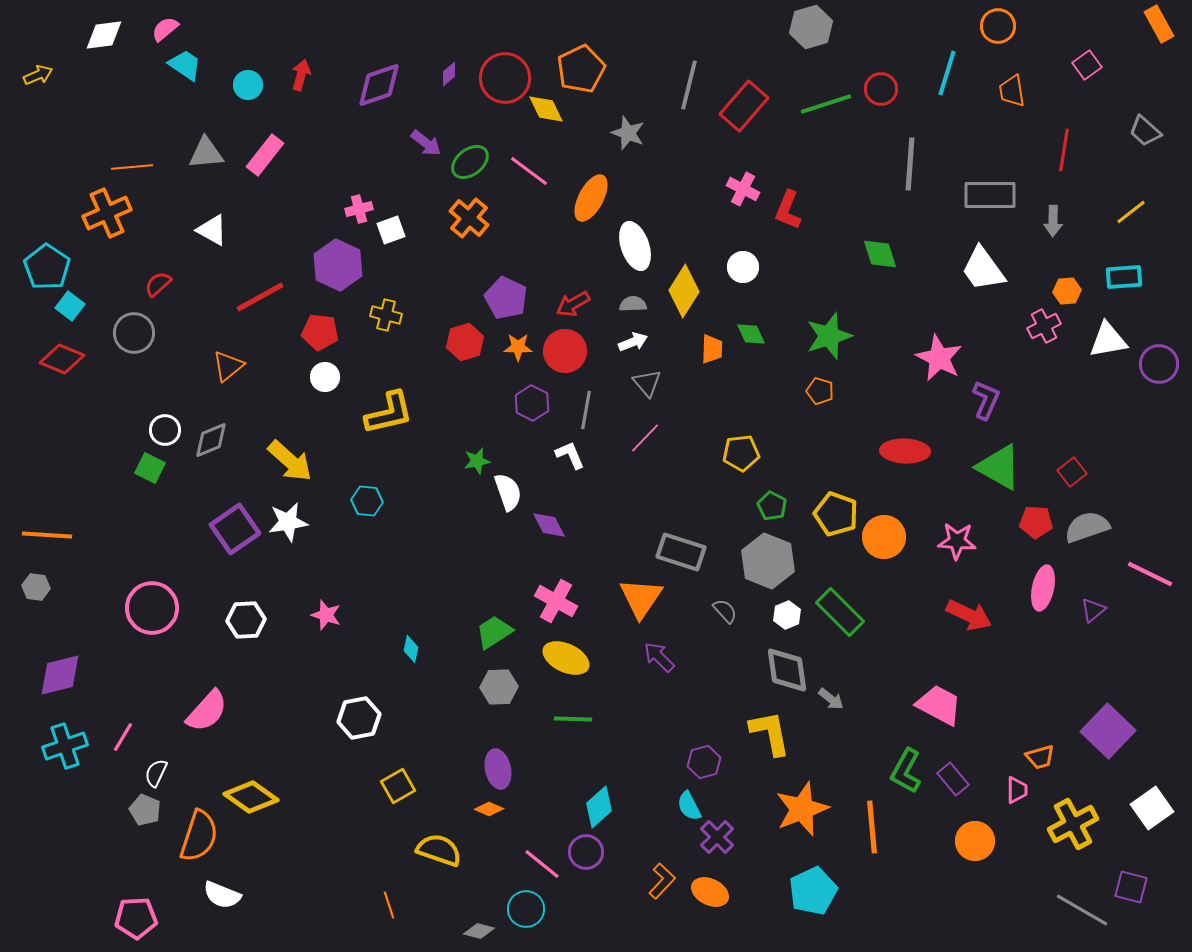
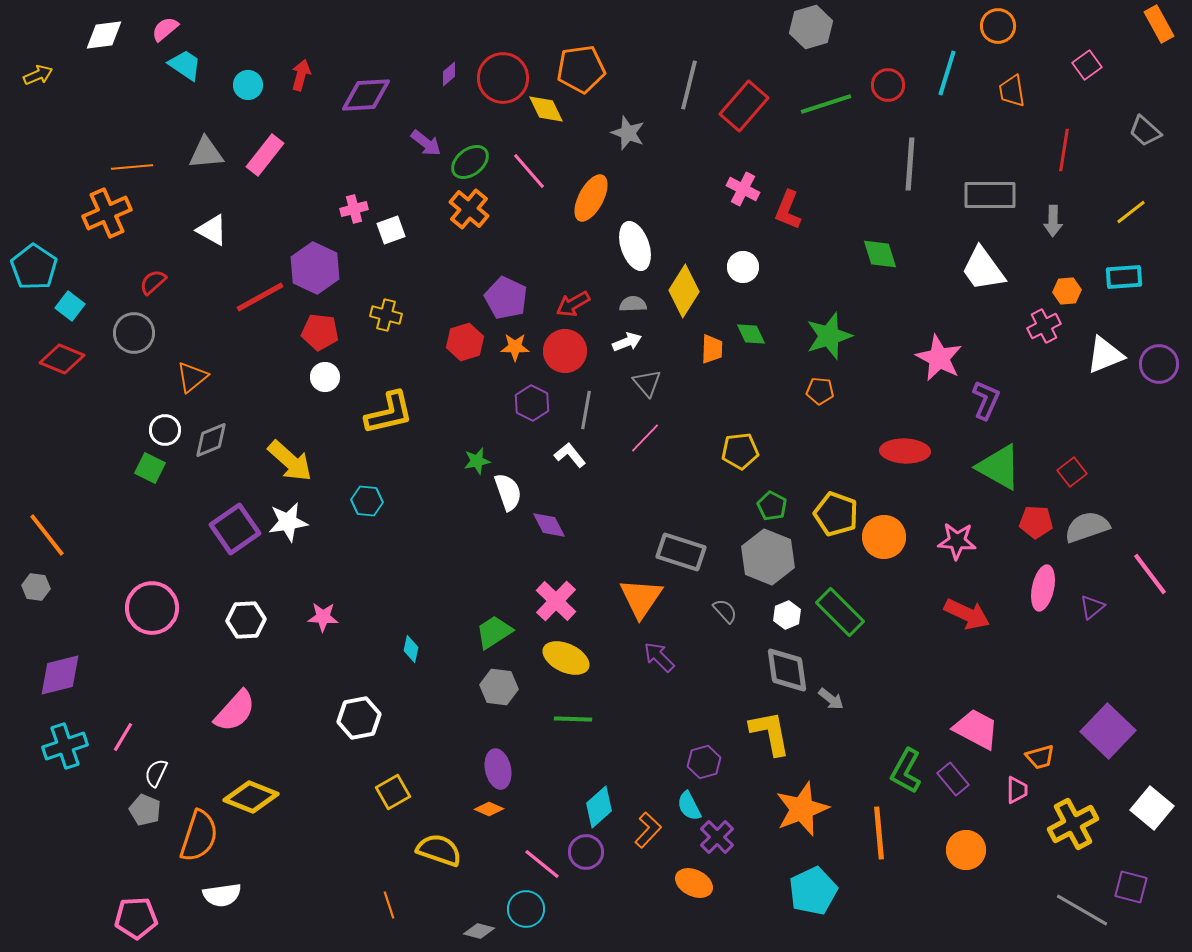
orange pentagon at (581, 69): rotated 18 degrees clockwise
red circle at (505, 78): moved 2 px left
purple diamond at (379, 85): moved 13 px left, 10 px down; rotated 15 degrees clockwise
red circle at (881, 89): moved 7 px right, 4 px up
pink line at (529, 171): rotated 12 degrees clockwise
pink cross at (359, 209): moved 5 px left
orange cross at (469, 218): moved 9 px up
purple hexagon at (338, 265): moved 23 px left, 3 px down
cyan pentagon at (47, 267): moved 13 px left
red semicircle at (158, 284): moved 5 px left, 2 px up
white triangle at (1108, 340): moved 3 px left, 15 px down; rotated 12 degrees counterclockwise
white arrow at (633, 342): moved 6 px left
orange star at (518, 347): moved 3 px left
orange triangle at (228, 366): moved 36 px left, 11 px down
orange pentagon at (820, 391): rotated 12 degrees counterclockwise
yellow pentagon at (741, 453): moved 1 px left, 2 px up
white L-shape at (570, 455): rotated 16 degrees counterclockwise
orange line at (47, 535): rotated 48 degrees clockwise
gray hexagon at (768, 561): moved 4 px up
pink line at (1150, 574): rotated 27 degrees clockwise
pink cross at (556, 601): rotated 15 degrees clockwise
purple triangle at (1093, 610): moved 1 px left, 3 px up
pink star at (326, 615): moved 3 px left, 2 px down; rotated 16 degrees counterclockwise
red arrow at (969, 615): moved 2 px left, 1 px up
gray hexagon at (499, 687): rotated 9 degrees clockwise
pink trapezoid at (939, 705): moved 37 px right, 24 px down
pink semicircle at (207, 711): moved 28 px right
yellow square at (398, 786): moved 5 px left, 6 px down
yellow diamond at (251, 797): rotated 14 degrees counterclockwise
white square at (1152, 808): rotated 15 degrees counterclockwise
orange line at (872, 827): moved 7 px right, 6 px down
orange circle at (975, 841): moved 9 px left, 9 px down
orange L-shape at (662, 881): moved 14 px left, 51 px up
orange ellipse at (710, 892): moved 16 px left, 9 px up
white semicircle at (222, 895): rotated 30 degrees counterclockwise
